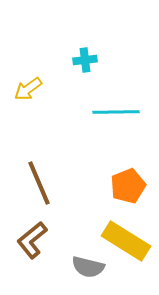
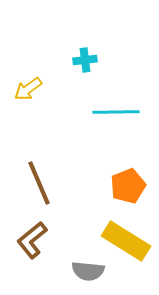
gray semicircle: moved 4 px down; rotated 8 degrees counterclockwise
